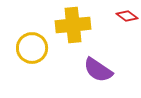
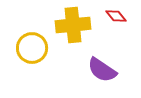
red diamond: moved 11 px left; rotated 15 degrees clockwise
purple semicircle: moved 4 px right
